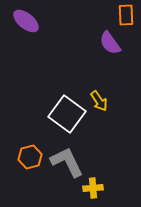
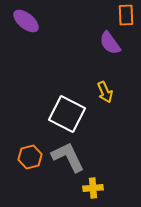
yellow arrow: moved 6 px right, 9 px up; rotated 10 degrees clockwise
white square: rotated 9 degrees counterclockwise
gray L-shape: moved 1 px right, 5 px up
